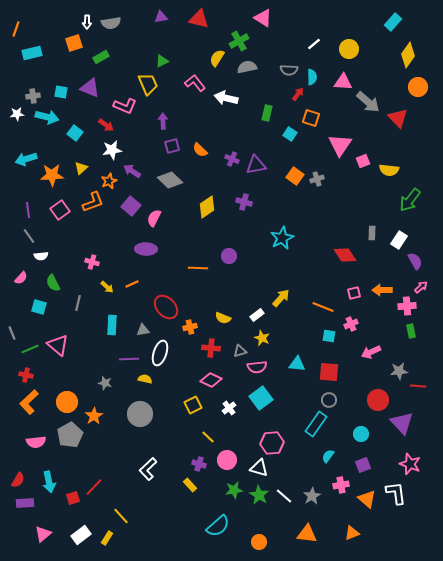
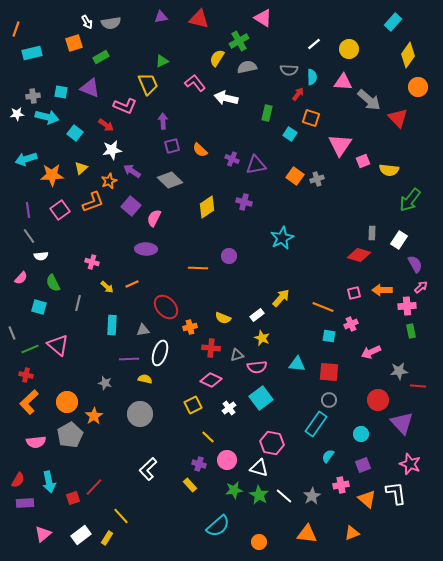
white arrow at (87, 22): rotated 32 degrees counterclockwise
gray arrow at (368, 102): moved 1 px right, 2 px up
red diamond at (345, 255): moved 14 px right; rotated 40 degrees counterclockwise
purple semicircle at (415, 261): moved 3 px down
gray triangle at (240, 351): moved 3 px left, 4 px down
pink hexagon at (272, 443): rotated 15 degrees clockwise
